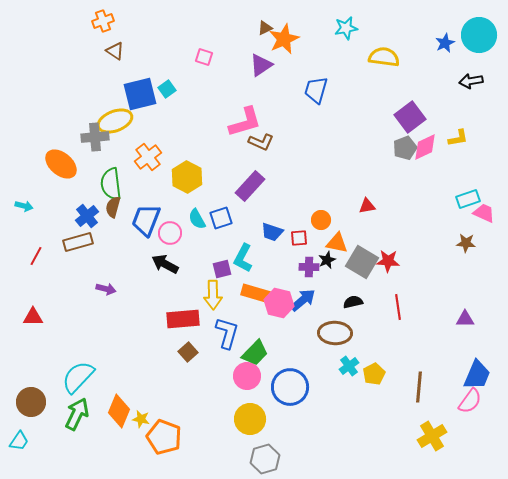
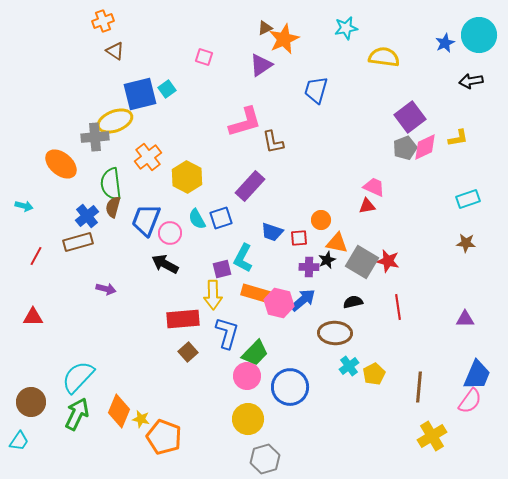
brown L-shape at (261, 142): moved 12 px right; rotated 55 degrees clockwise
pink trapezoid at (484, 213): moved 110 px left, 26 px up
red star at (388, 261): rotated 10 degrees clockwise
yellow circle at (250, 419): moved 2 px left
